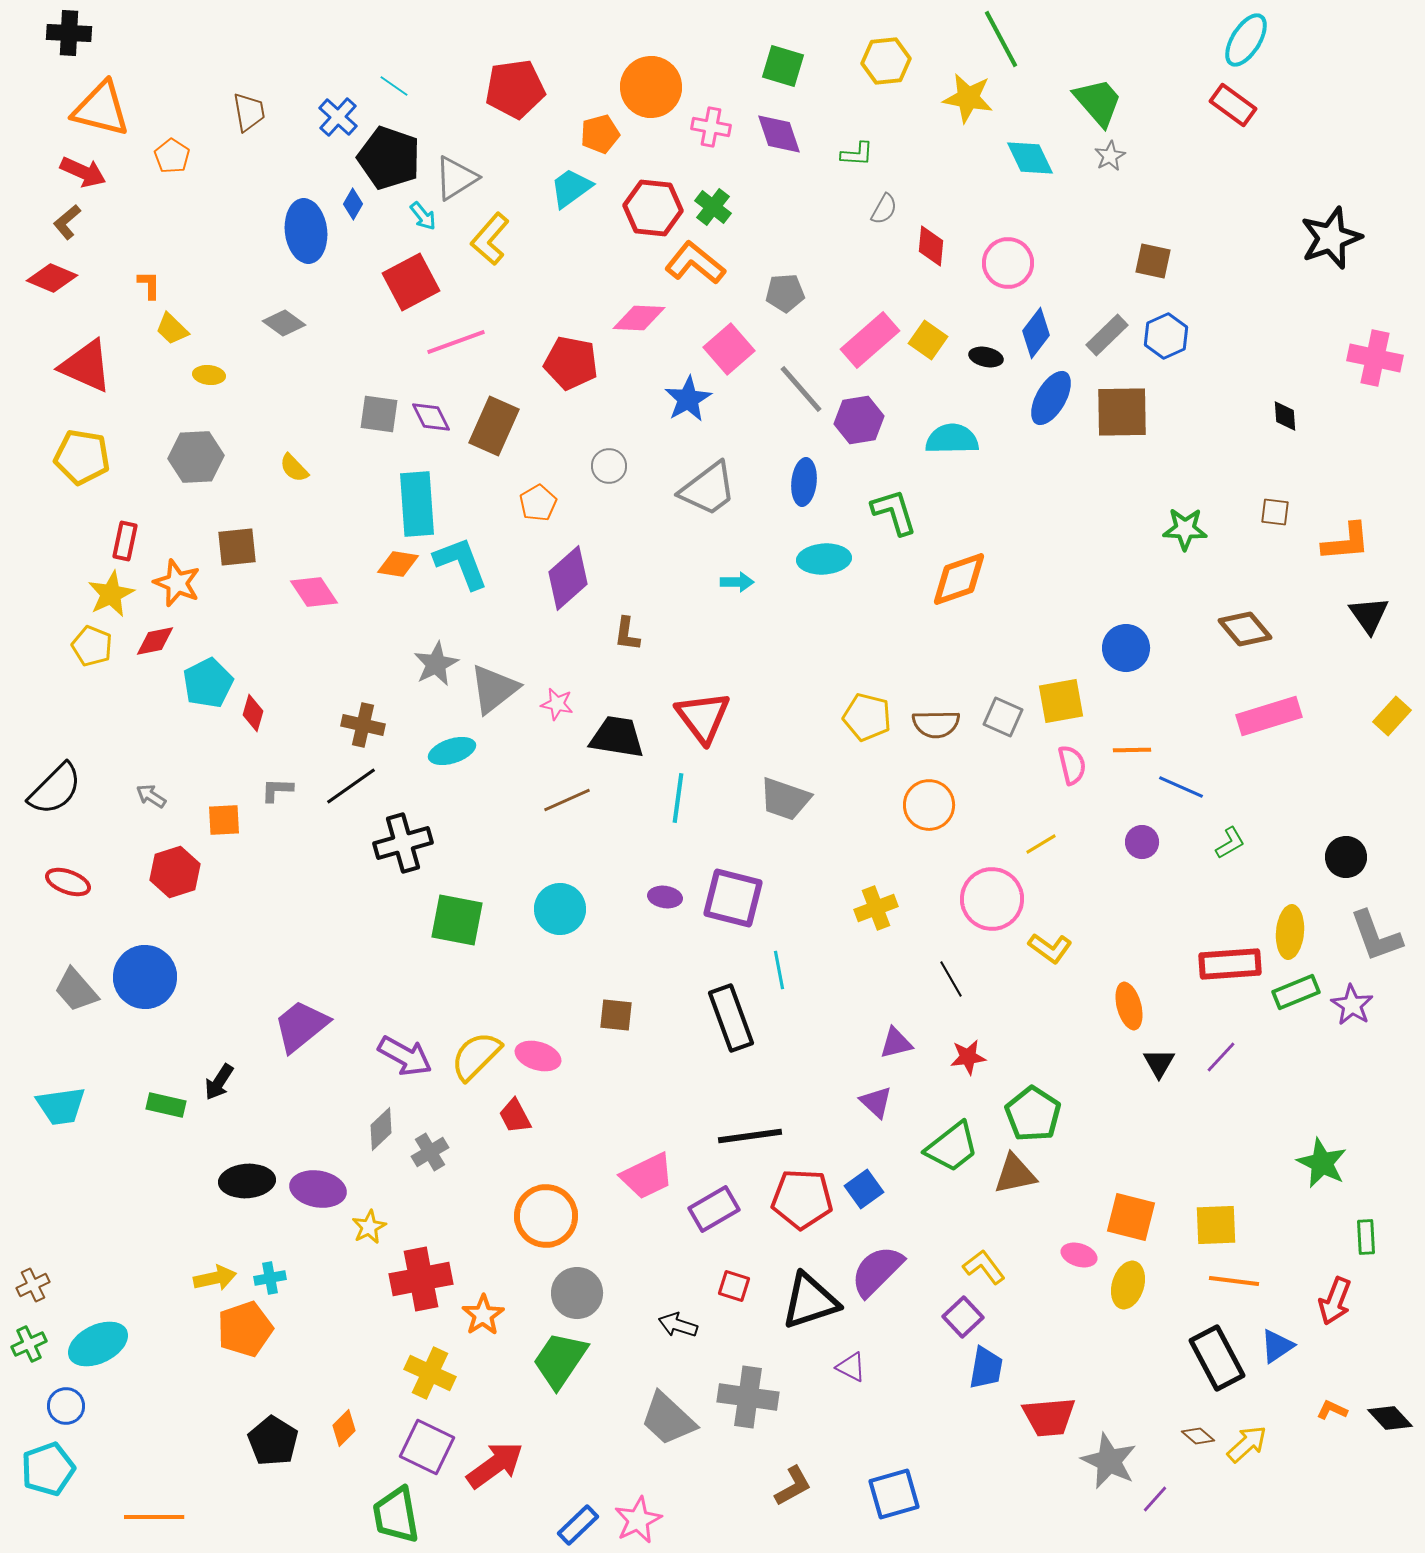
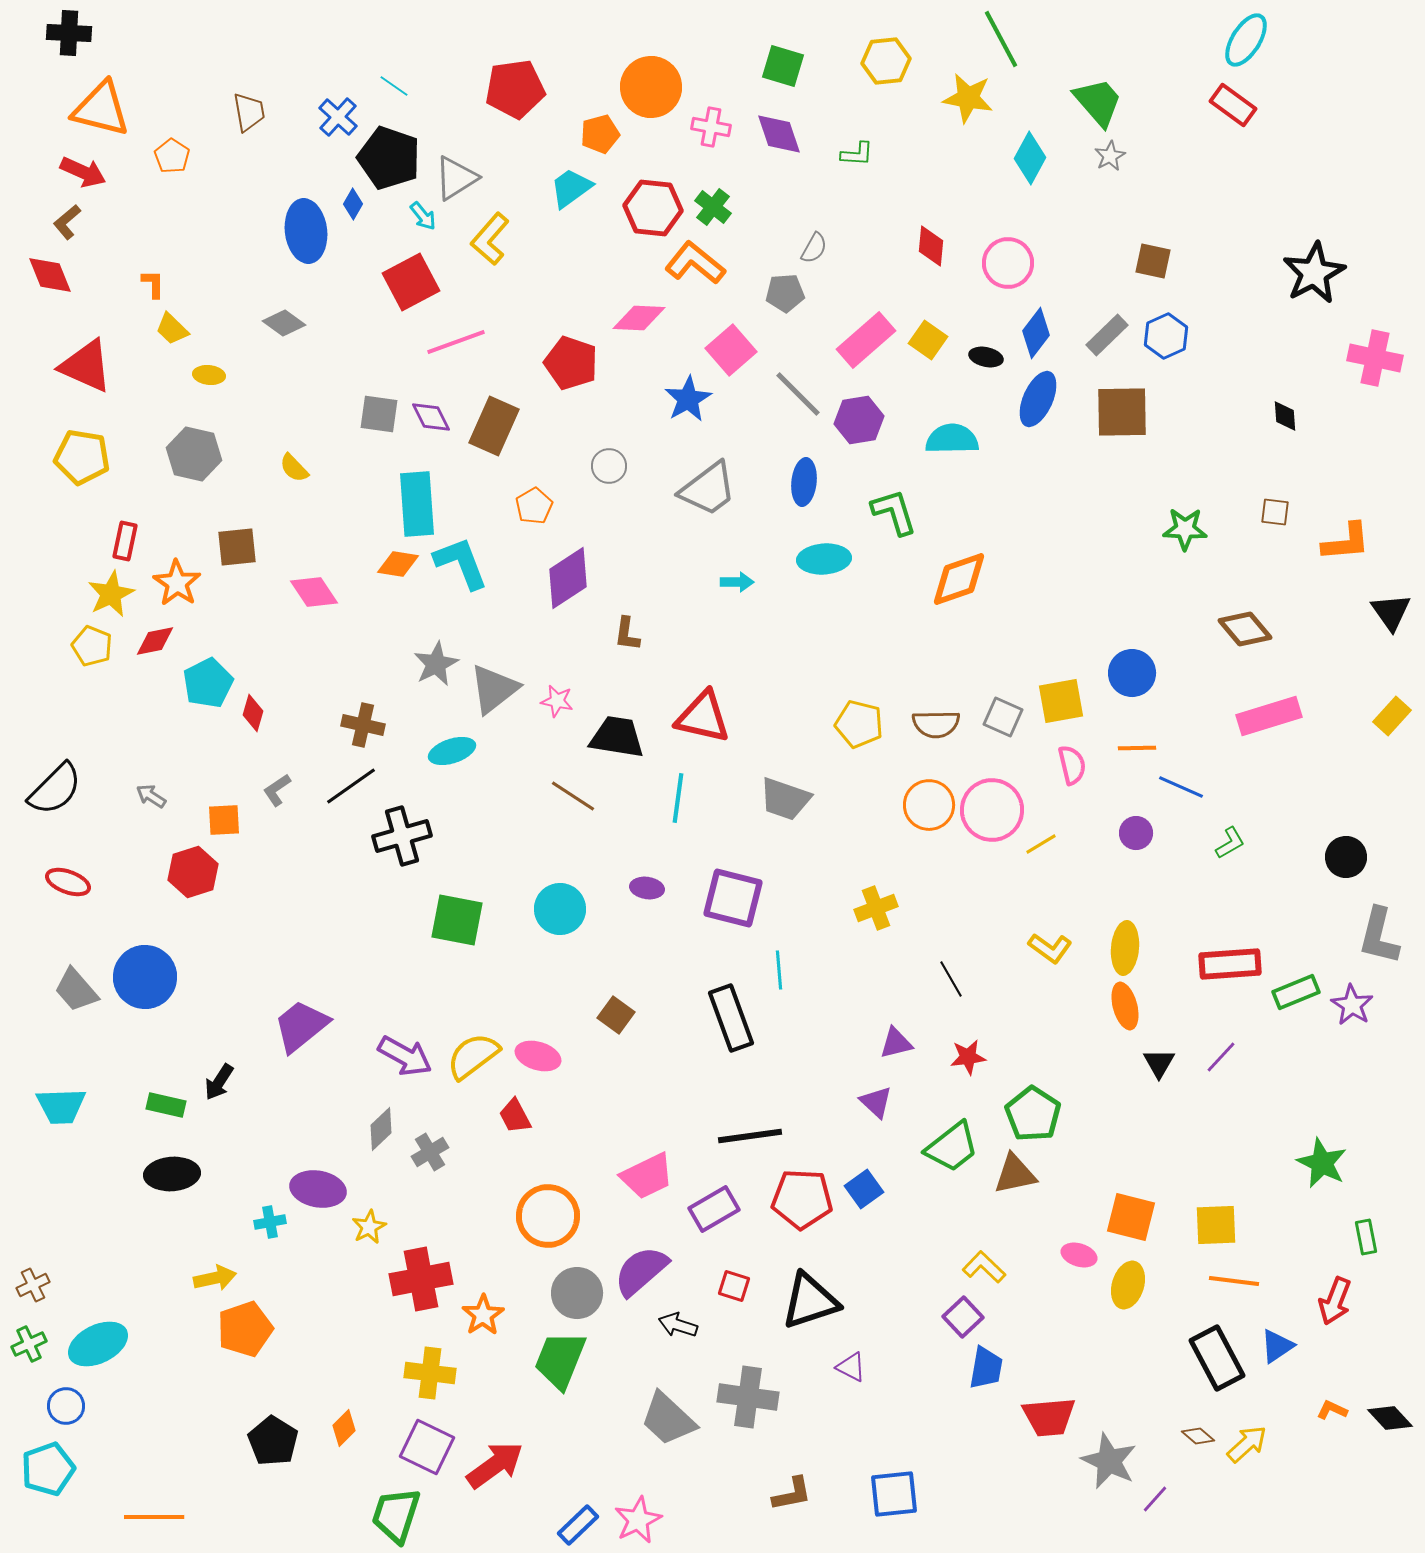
cyan diamond at (1030, 158): rotated 54 degrees clockwise
gray semicircle at (884, 209): moved 70 px left, 39 px down
black star at (1331, 238): moved 17 px left, 35 px down; rotated 8 degrees counterclockwise
red diamond at (52, 278): moved 2 px left, 3 px up; rotated 45 degrees clockwise
orange L-shape at (149, 285): moved 4 px right, 1 px up
pink rectangle at (870, 340): moved 4 px left
pink square at (729, 349): moved 2 px right, 1 px down
red pentagon at (571, 363): rotated 8 degrees clockwise
gray line at (801, 389): moved 3 px left, 5 px down; rotated 4 degrees counterclockwise
blue ellipse at (1051, 398): moved 13 px left, 1 px down; rotated 6 degrees counterclockwise
gray hexagon at (196, 457): moved 2 px left, 3 px up; rotated 16 degrees clockwise
orange pentagon at (538, 503): moved 4 px left, 3 px down
purple diamond at (568, 578): rotated 8 degrees clockwise
orange star at (177, 583): rotated 12 degrees clockwise
black triangle at (1369, 615): moved 22 px right, 3 px up
blue circle at (1126, 648): moved 6 px right, 25 px down
pink star at (557, 704): moved 3 px up
red triangle at (703, 717): rotated 40 degrees counterclockwise
yellow pentagon at (867, 717): moved 8 px left, 7 px down
orange line at (1132, 750): moved 5 px right, 2 px up
gray L-shape at (277, 790): rotated 36 degrees counterclockwise
brown line at (567, 800): moved 6 px right, 4 px up; rotated 57 degrees clockwise
purple circle at (1142, 842): moved 6 px left, 9 px up
black cross at (403, 843): moved 1 px left, 7 px up
red hexagon at (175, 872): moved 18 px right
purple ellipse at (665, 897): moved 18 px left, 9 px up
pink circle at (992, 899): moved 89 px up
yellow ellipse at (1290, 932): moved 165 px left, 16 px down
gray L-shape at (1376, 936): moved 3 px right; rotated 34 degrees clockwise
cyan line at (779, 970): rotated 6 degrees clockwise
orange ellipse at (1129, 1006): moved 4 px left
brown square at (616, 1015): rotated 30 degrees clockwise
yellow semicircle at (476, 1056): moved 3 px left; rotated 8 degrees clockwise
cyan trapezoid at (61, 1106): rotated 6 degrees clockwise
black ellipse at (247, 1181): moved 75 px left, 7 px up
orange circle at (546, 1216): moved 2 px right
green rectangle at (1366, 1237): rotated 8 degrees counterclockwise
yellow L-shape at (984, 1267): rotated 9 degrees counterclockwise
purple semicircle at (877, 1271): moved 236 px left; rotated 4 degrees clockwise
cyan cross at (270, 1278): moved 56 px up
green trapezoid at (560, 1360): rotated 12 degrees counterclockwise
yellow cross at (430, 1373): rotated 18 degrees counterclockwise
brown L-shape at (793, 1486): moved 1 px left, 8 px down; rotated 18 degrees clockwise
blue square at (894, 1494): rotated 10 degrees clockwise
green trapezoid at (396, 1515): rotated 28 degrees clockwise
